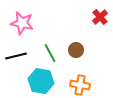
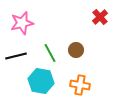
pink star: rotated 25 degrees counterclockwise
